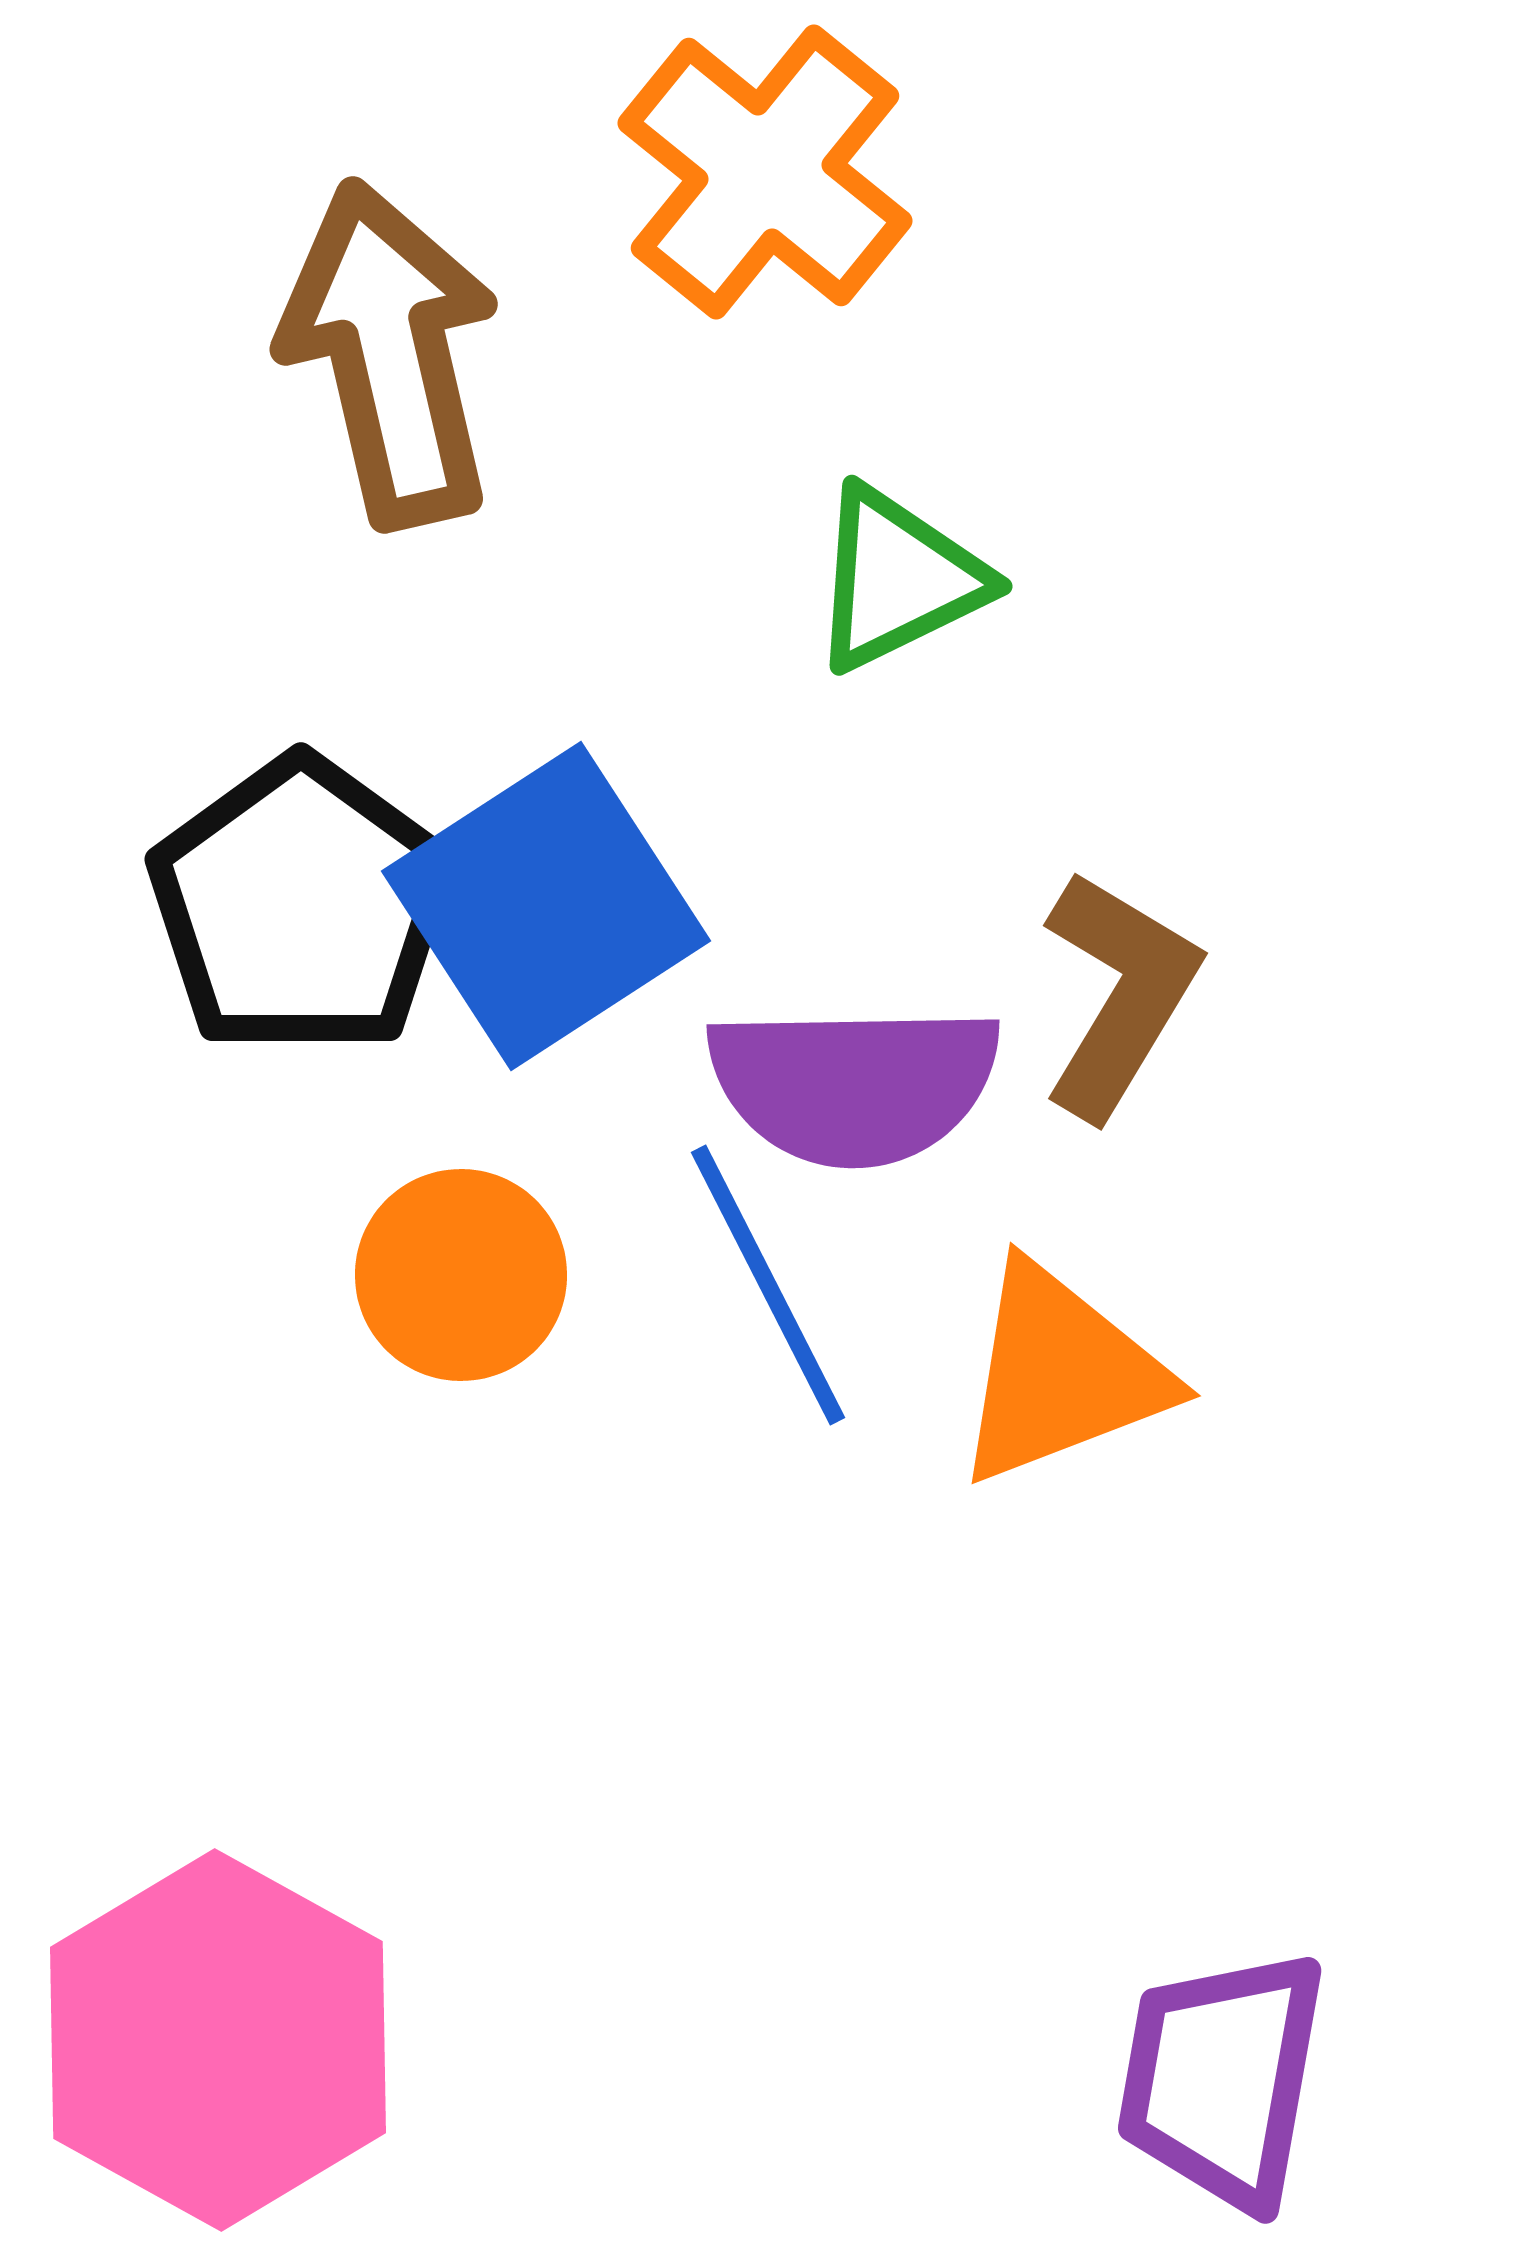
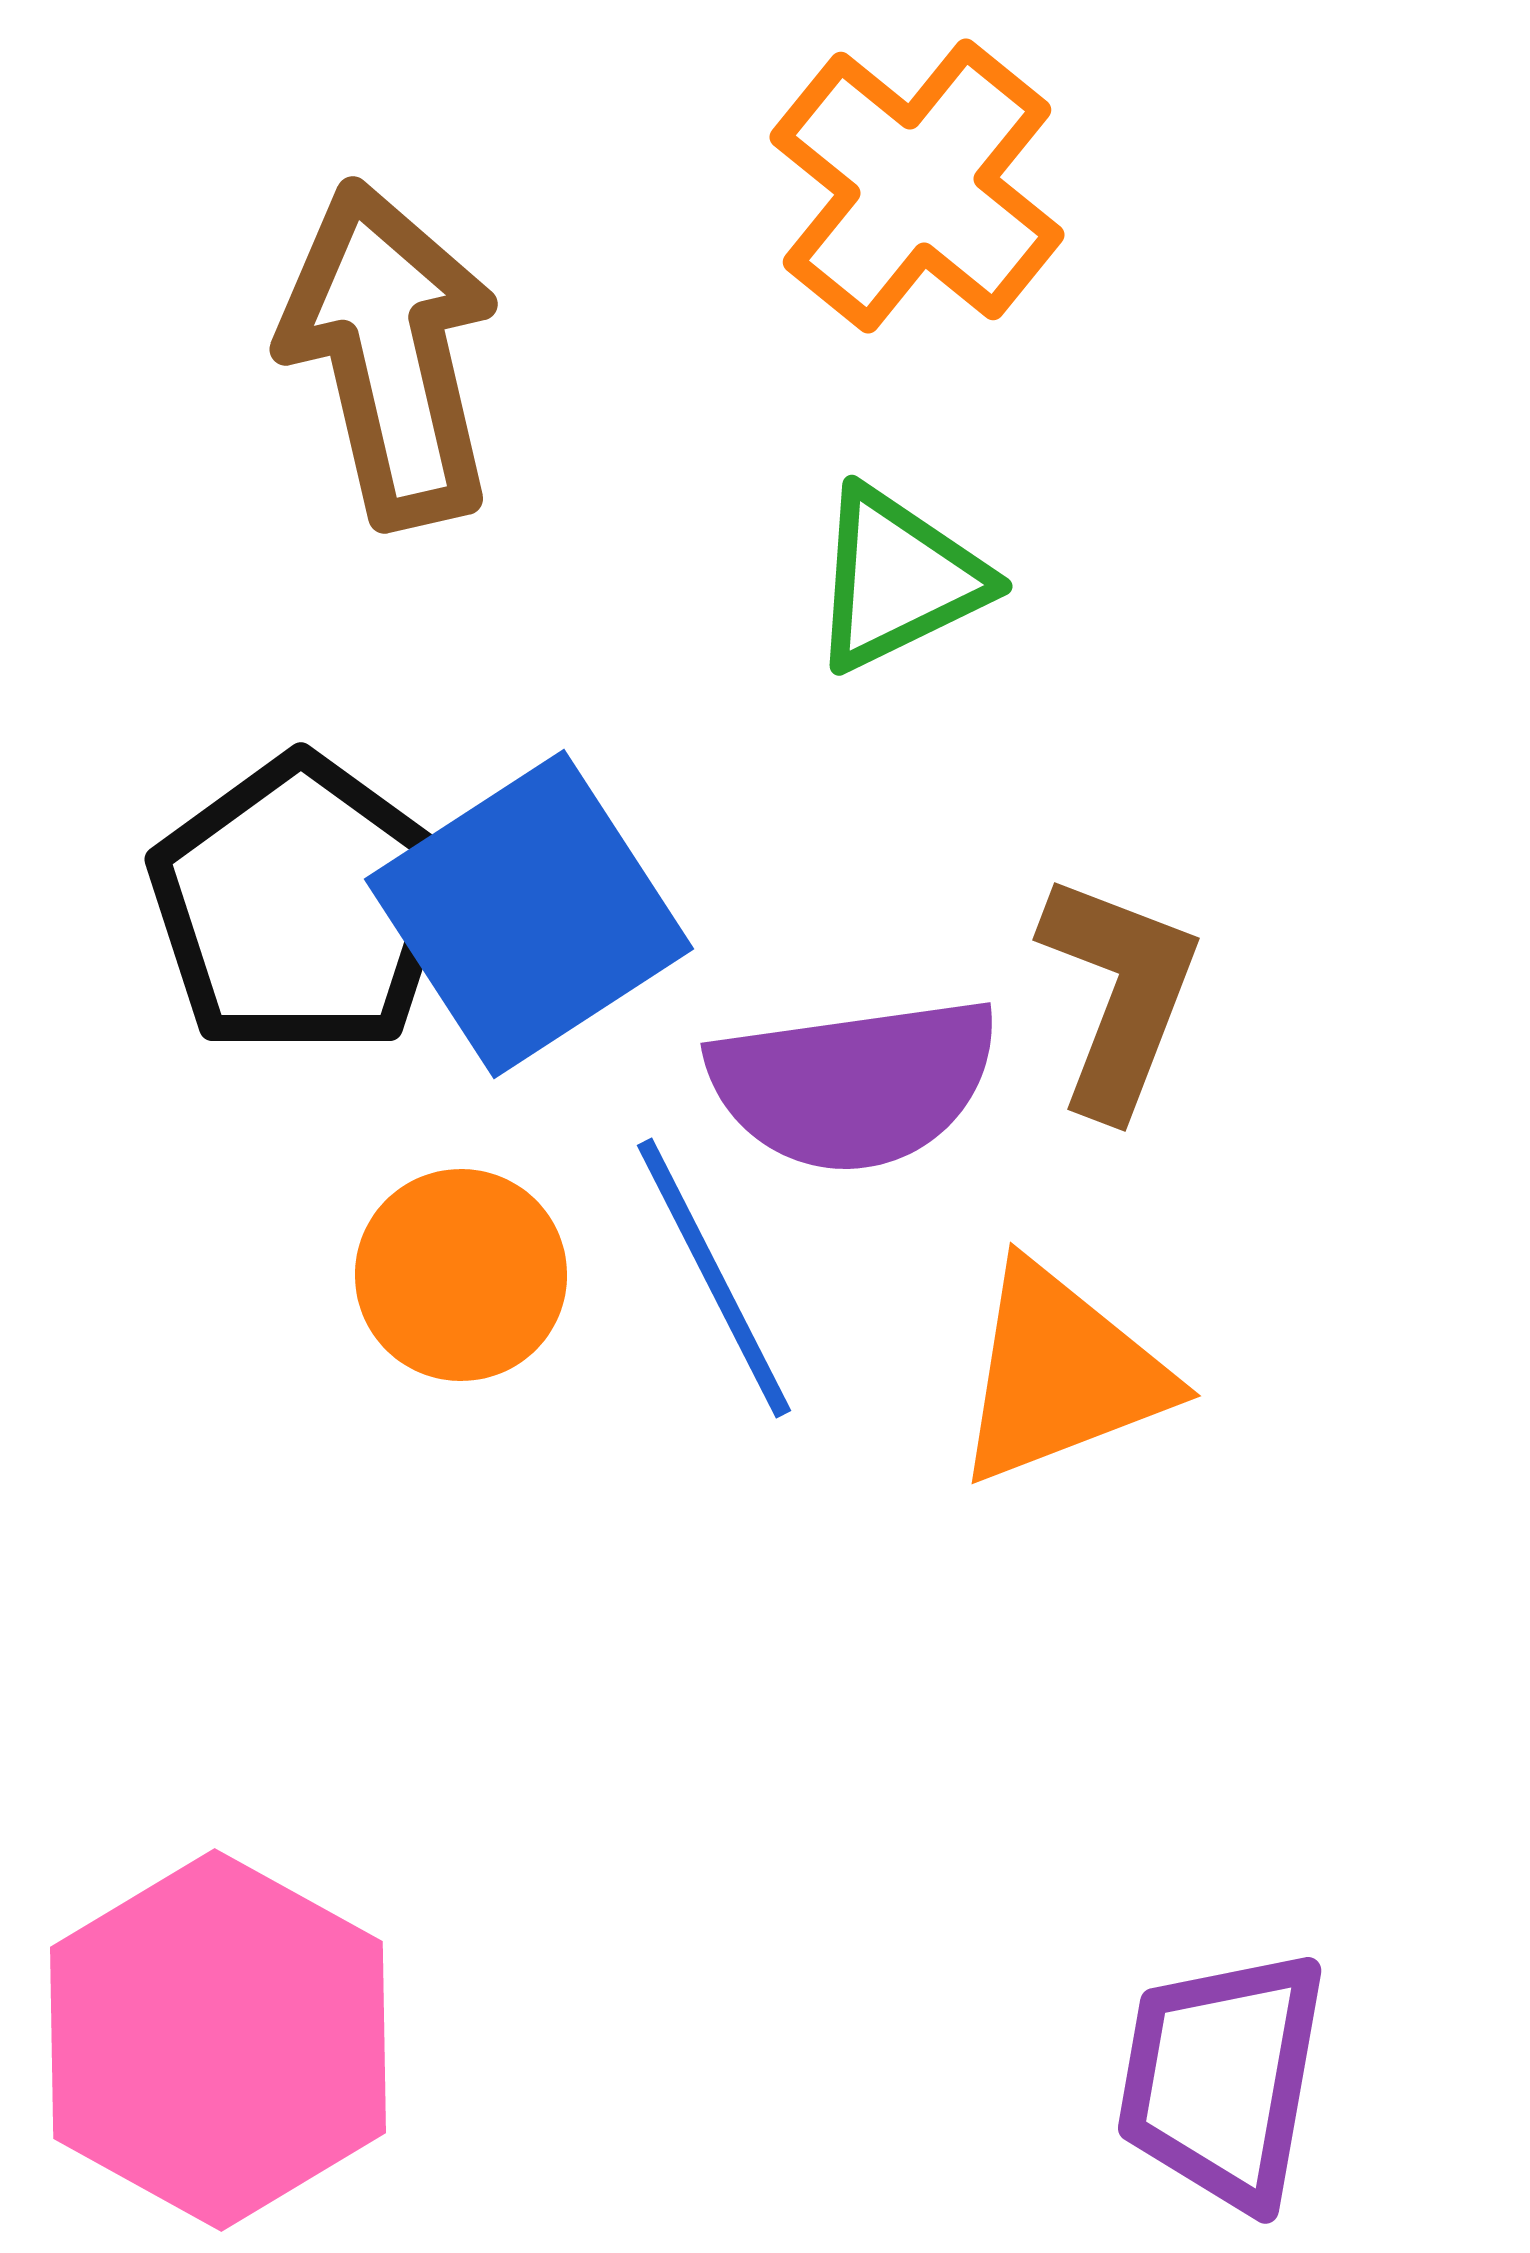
orange cross: moved 152 px right, 14 px down
blue square: moved 17 px left, 8 px down
brown L-shape: rotated 10 degrees counterclockwise
purple semicircle: rotated 7 degrees counterclockwise
blue line: moved 54 px left, 7 px up
